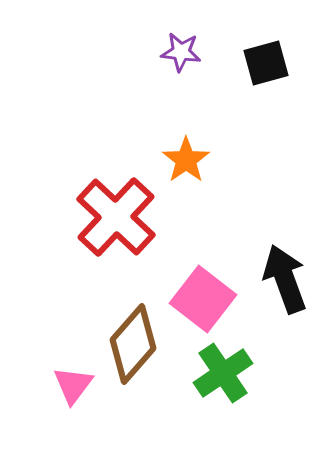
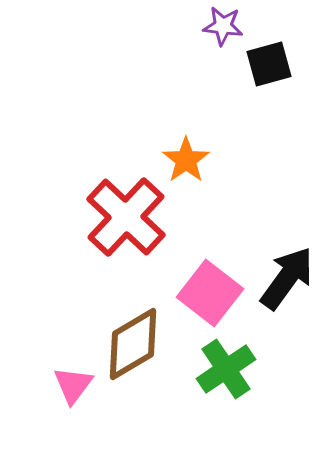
purple star: moved 42 px right, 26 px up
black square: moved 3 px right, 1 px down
red cross: moved 10 px right
black arrow: moved 2 px right, 1 px up; rotated 56 degrees clockwise
pink square: moved 7 px right, 6 px up
brown diamond: rotated 18 degrees clockwise
green cross: moved 3 px right, 4 px up
